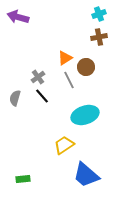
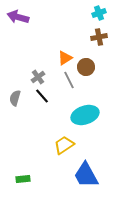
cyan cross: moved 1 px up
blue trapezoid: rotated 20 degrees clockwise
